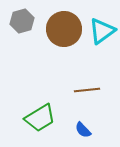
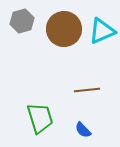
cyan triangle: rotated 12 degrees clockwise
green trapezoid: rotated 76 degrees counterclockwise
